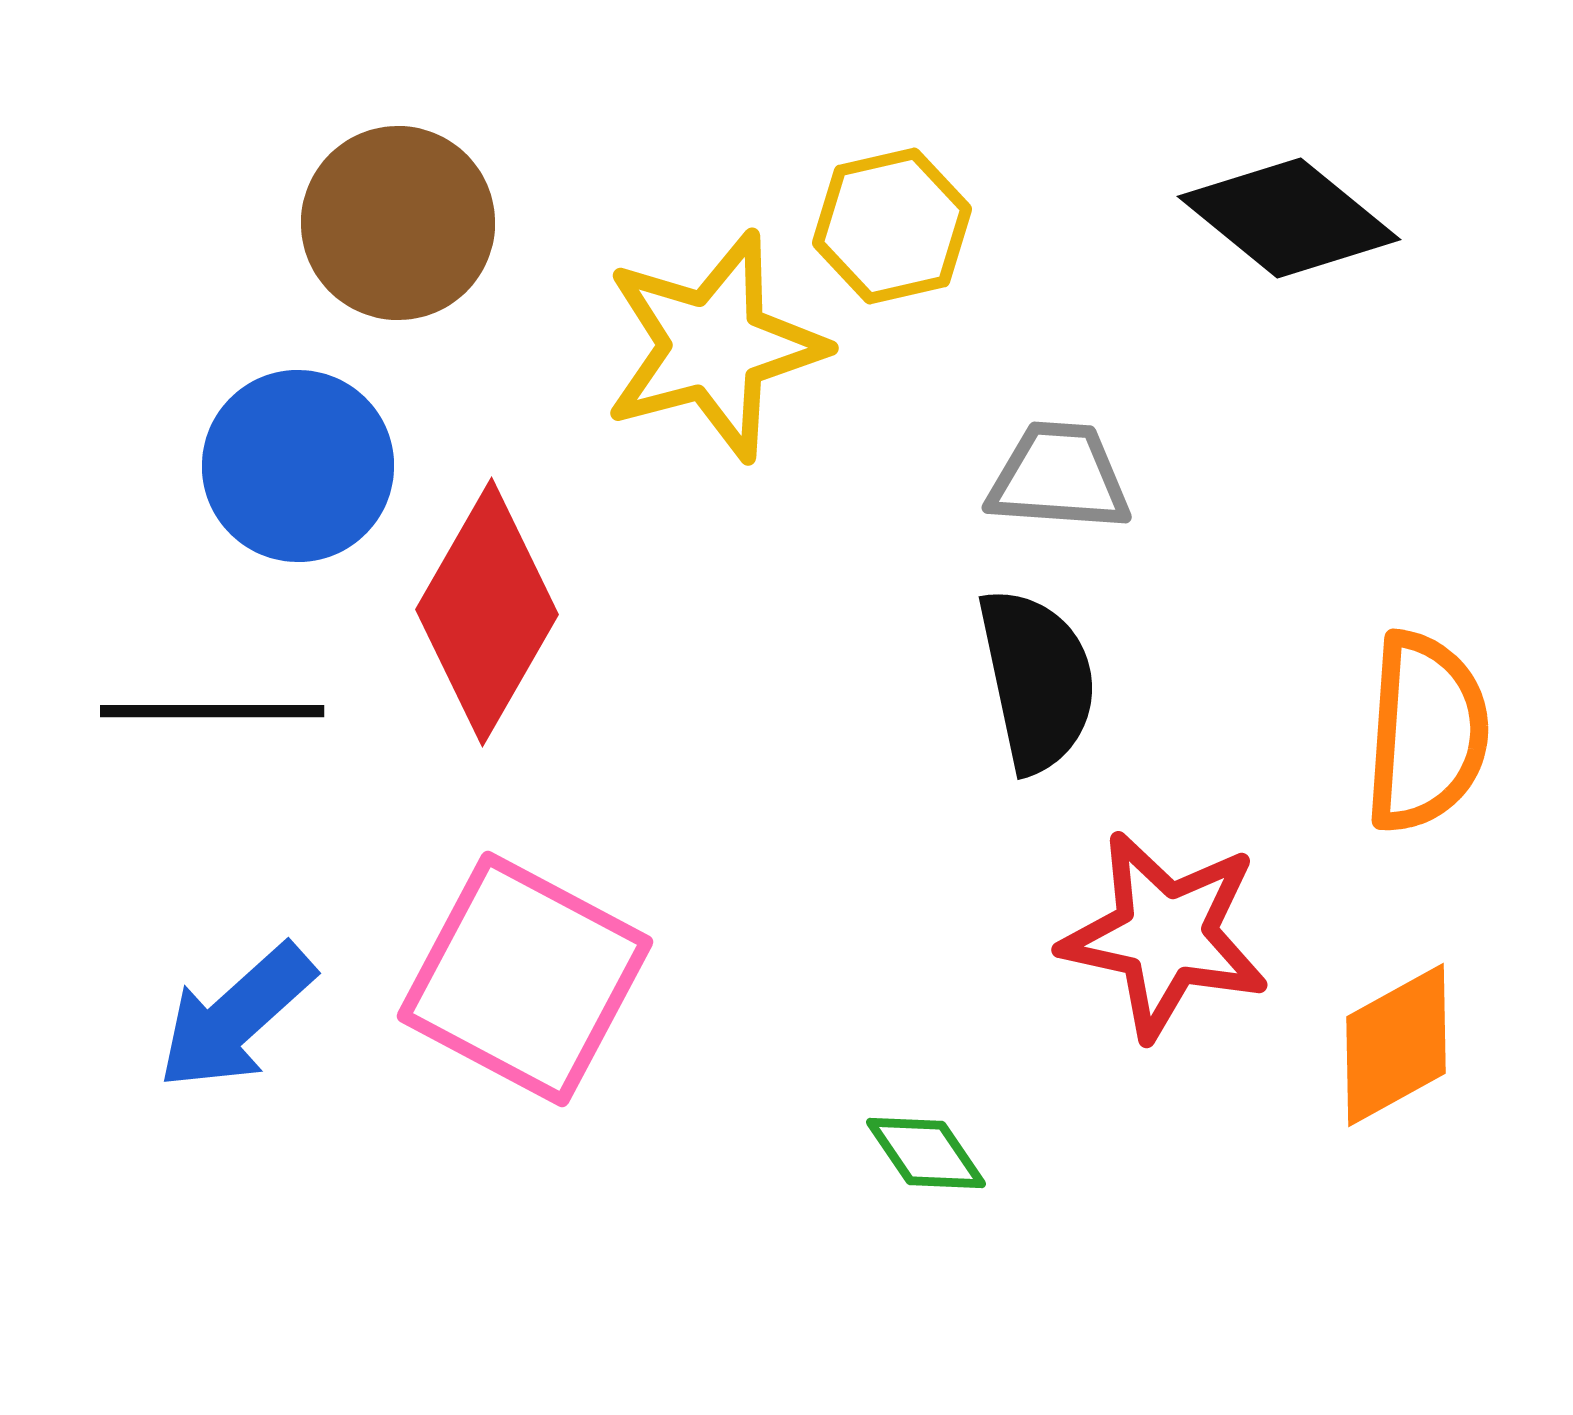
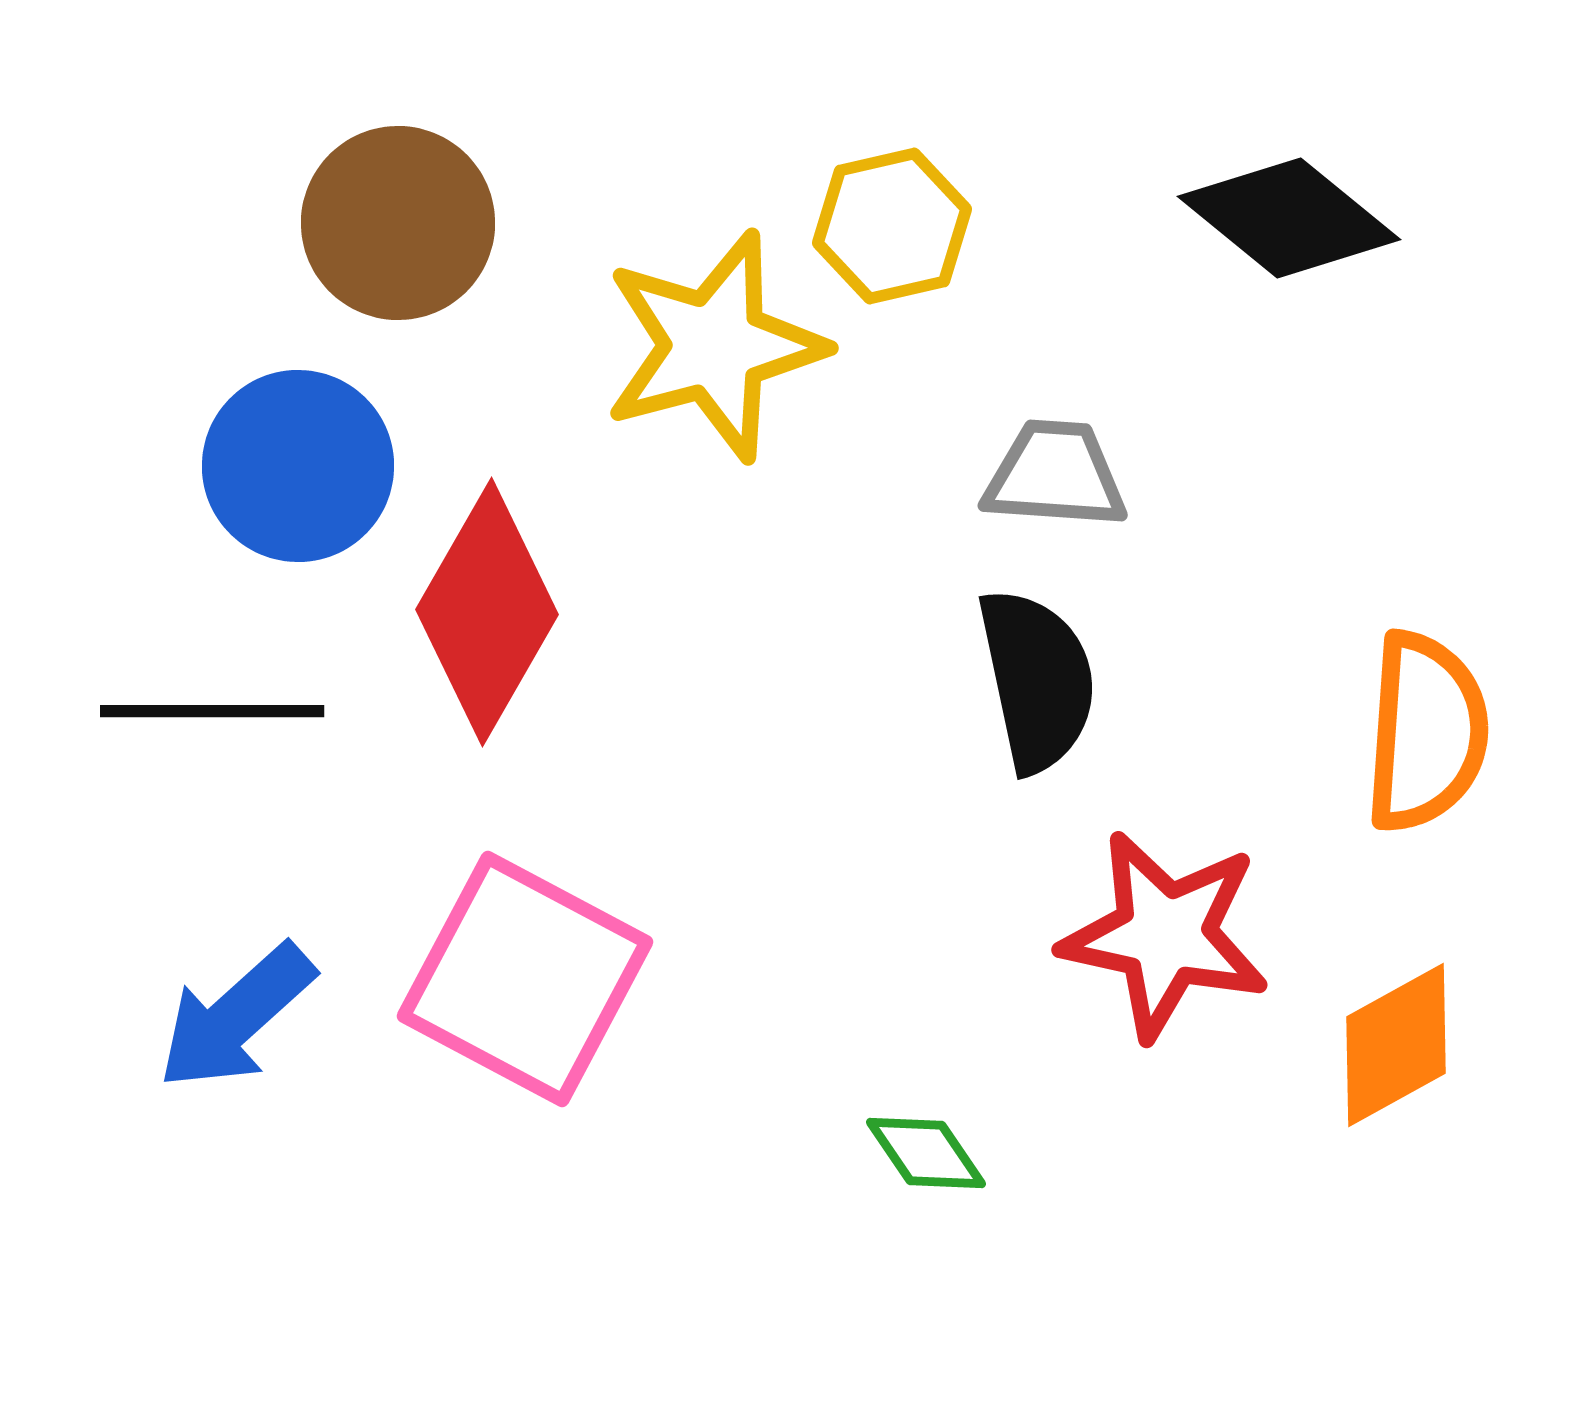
gray trapezoid: moved 4 px left, 2 px up
